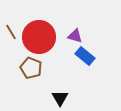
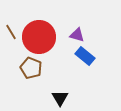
purple triangle: moved 2 px right, 1 px up
